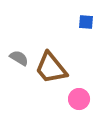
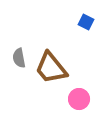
blue square: rotated 21 degrees clockwise
gray semicircle: rotated 132 degrees counterclockwise
